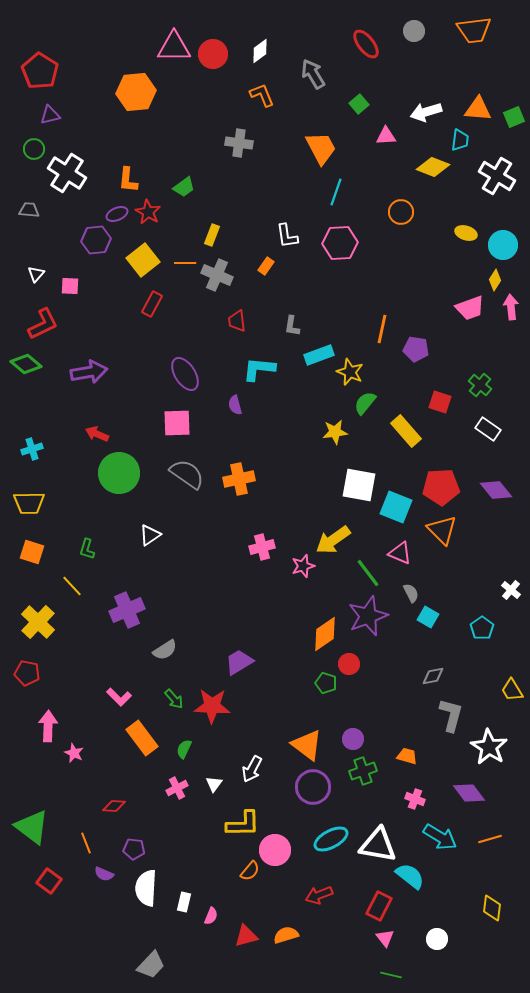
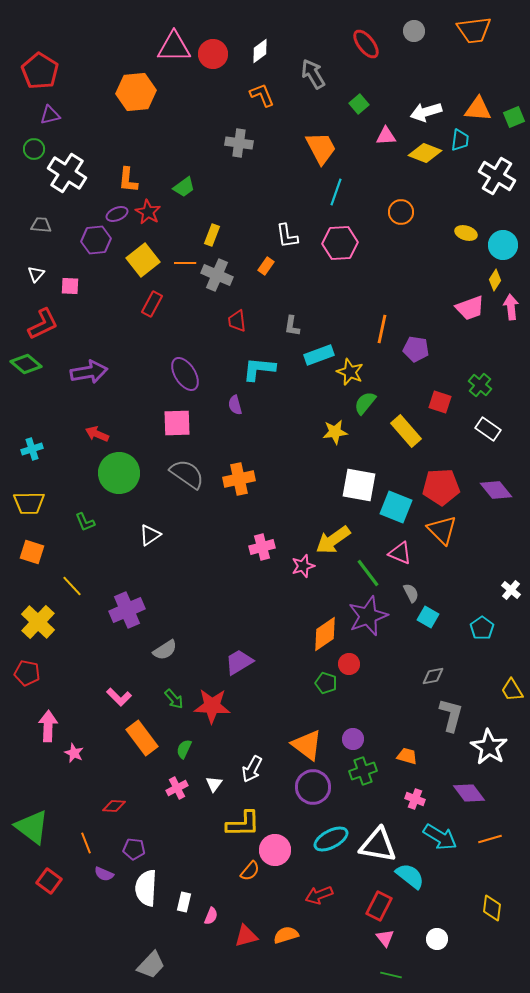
yellow diamond at (433, 167): moved 8 px left, 14 px up
gray trapezoid at (29, 210): moved 12 px right, 15 px down
green L-shape at (87, 549): moved 2 px left, 27 px up; rotated 40 degrees counterclockwise
